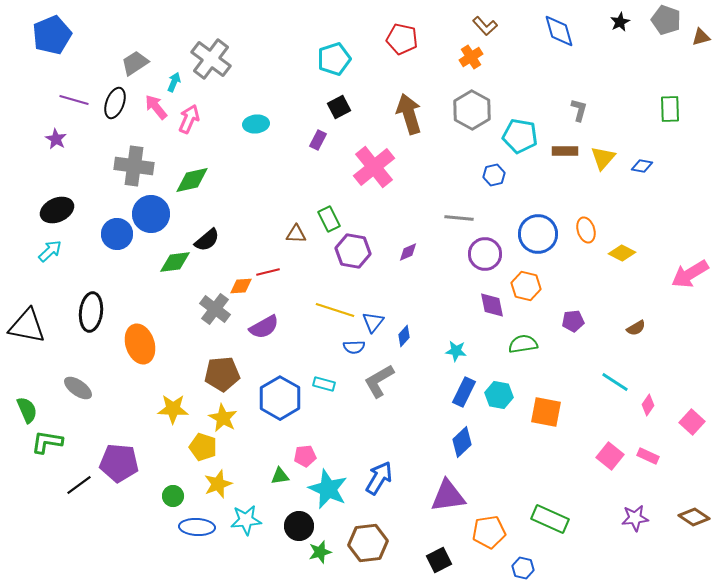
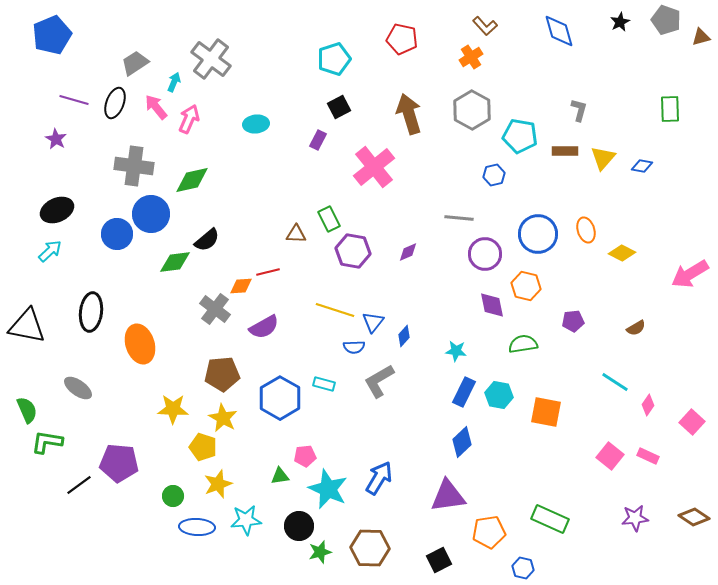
brown hexagon at (368, 543): moved 2 px right, 5 px down; rotated 9 degrees clockwise
